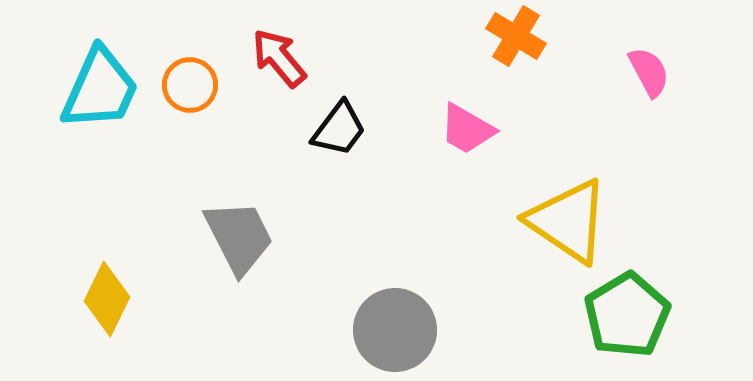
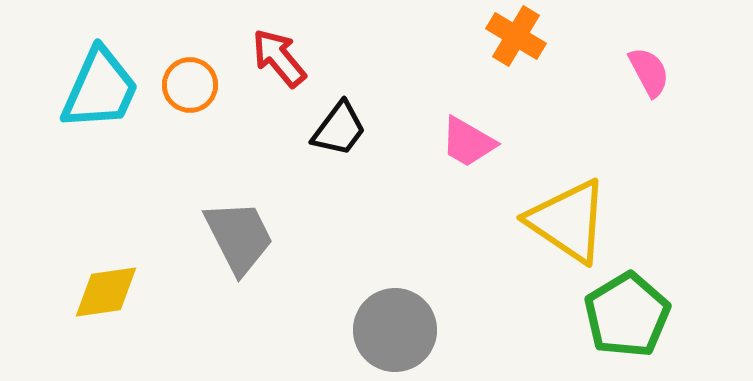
pink trapezoid: moved 1 px right, 13 px down
yellow diamond: moved 1 px left, 7 px up; rotated 56 degrees clockwise
